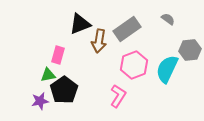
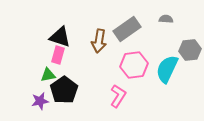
gray semicircle: moved 2 px left; rotated 32 degrees counterclockwise
black triangle: moved 20 px left, 13 px down; rotated 40 degrees clockwise
pink hexagon: rotated 12 degrees clockwise
